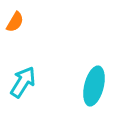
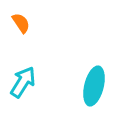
orange semicircle: moved 6 px right, 1 px down; rotated 65 degrees counterclockwise
